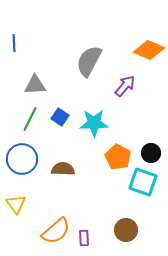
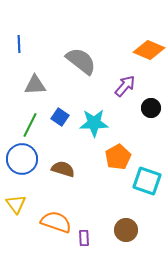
blue line: moved 5 px right, 1 px down
gray semicircle: moved 8 px left; rotated 100 degrees clockwise
green line: moved 6 px down
black circle: moved 45 px up
orange pentagon: rotated 15 degrees clockwise
brown semicircle: rotated 15 degrees clockwise
cyan square: moved 4 px right, 1 px up
orange semicircle: moved 9 px up; rotated 120 degrees counterclockwise
